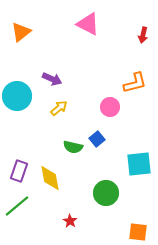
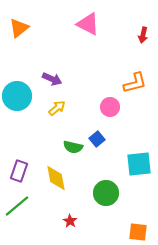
orange triangle: moved 2 px left, 4 px up
yellow arrow: moved 2 px left
yellow diamond: moved 6 px right
